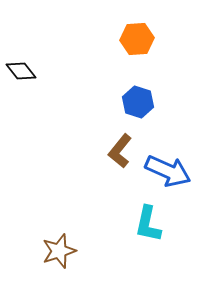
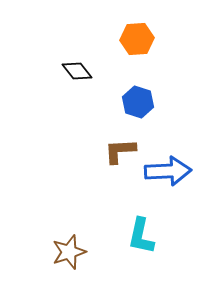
black diamond: moved 56 px right
brown L-shape: rotated 48 degrees clockwise
blue arrow: rotated 27 degrees counterclockwise
cyan L-shape: moved 7 px left, 12 px down
brown star: moved 10 px right, 1 px down
